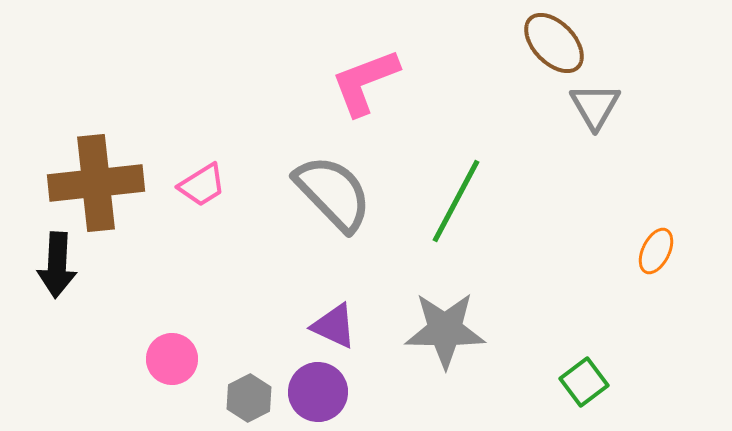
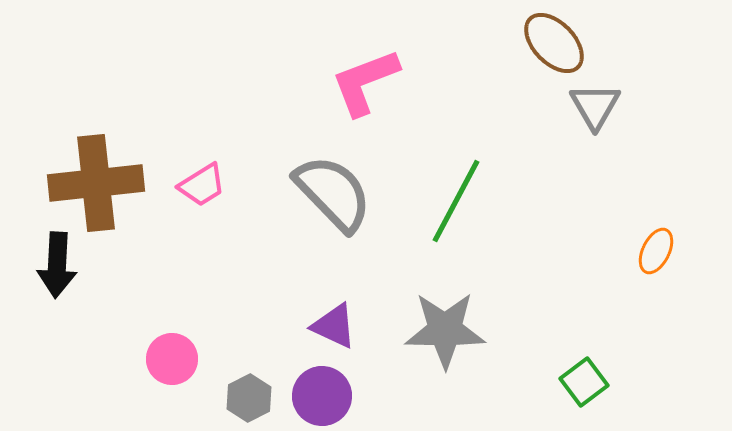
purple circle: moved 4 px right, 4 px down
